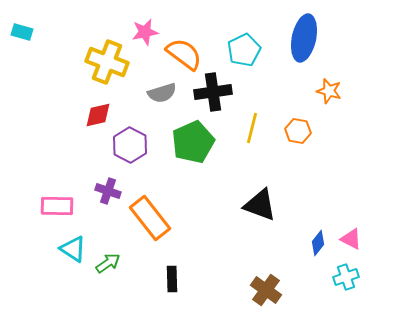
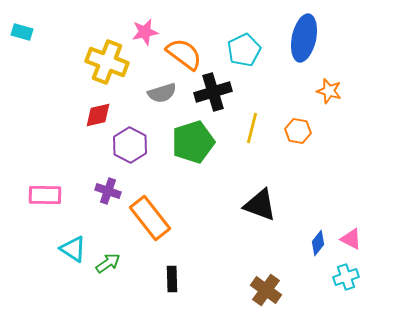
black cross: rotated 9 degrees counterclockwise
green pentagon: rotated 6 degrees clockwise
pink rectangle: moved 12 px left, 11 px up
